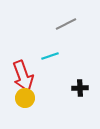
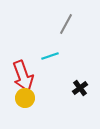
gray line: rotated 35 degrees counterclockwise
black cross: rotated 35 degrees counterclockwise
